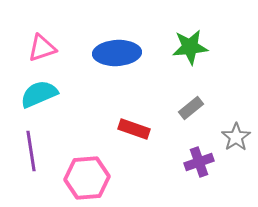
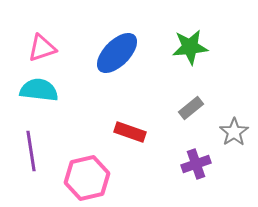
blue ellipse: rotated 42 degrees counterclockwise
cyan semicircle: moved 4 px up; rotated 30 degrees clockwise
red rectangle: moved 4 px left, 3 px down
gray star: moved 2 px left, 5 px up
purple cross: moved 3 px left, 2 px down
pink hexagon: rotated 9 degrees counterclockwise
